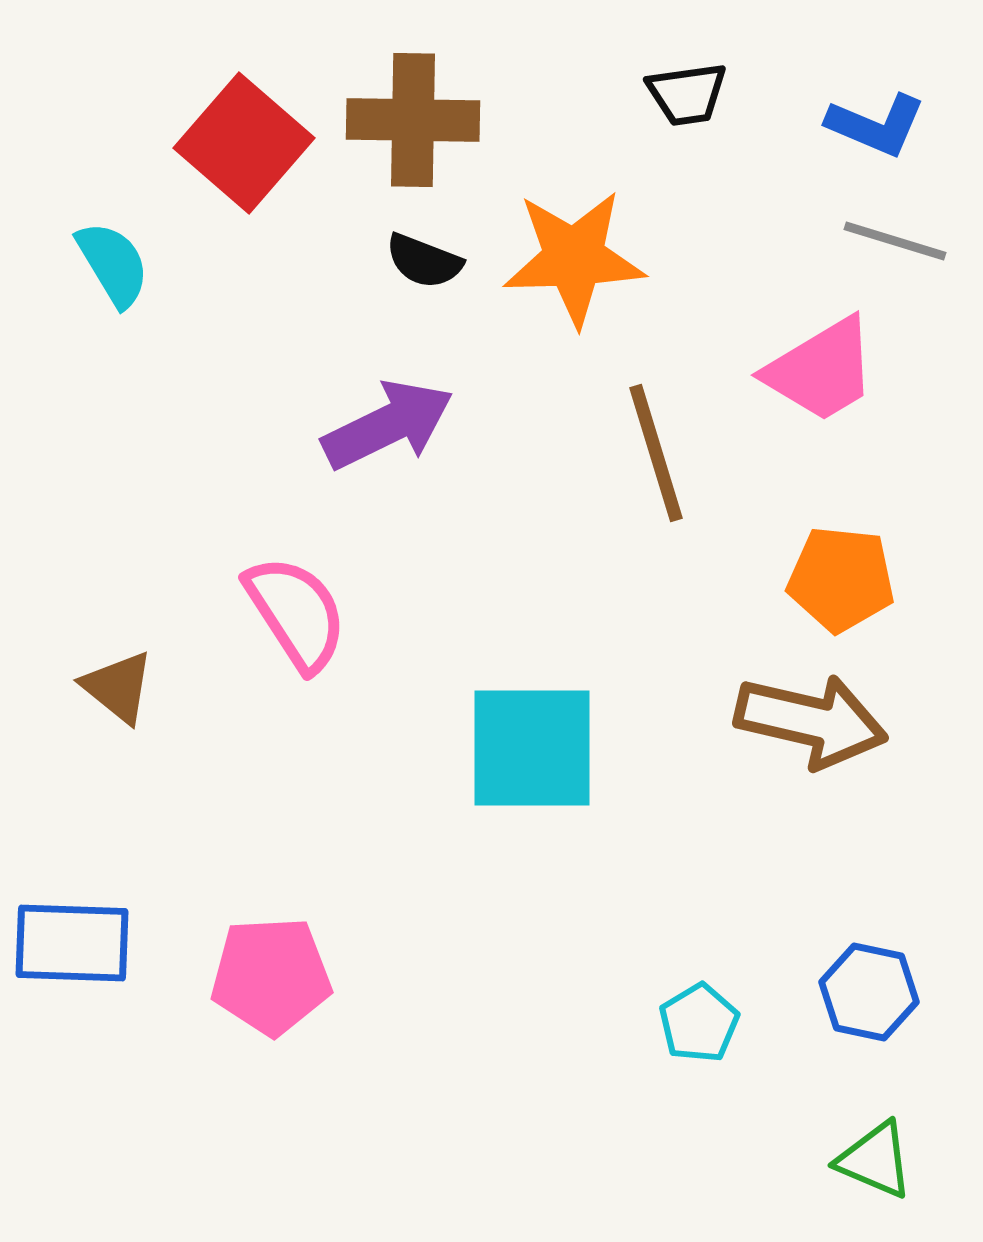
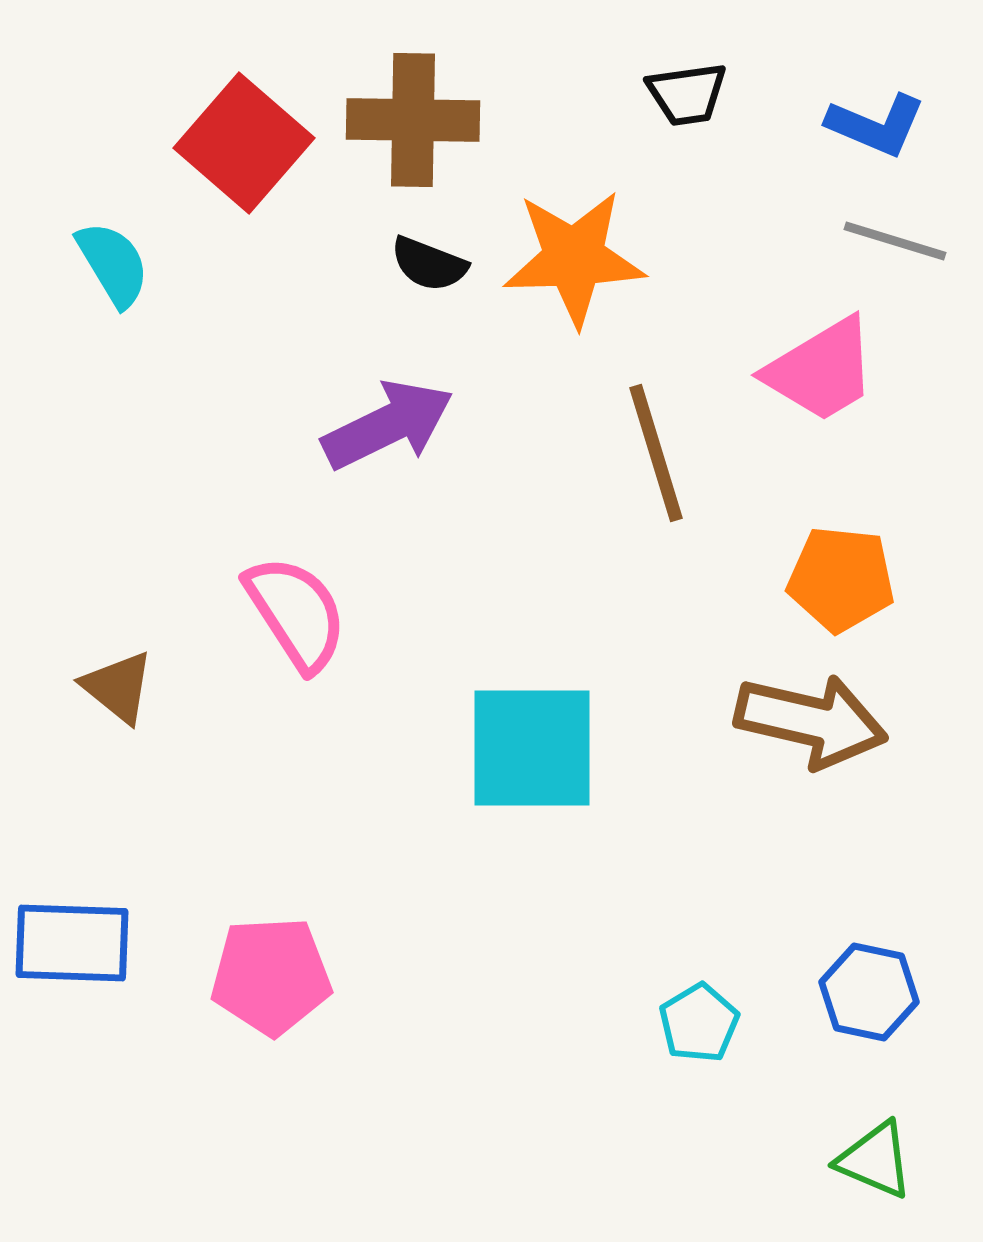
black semicircle: moved 5 px right, 3 px down
